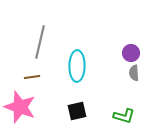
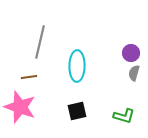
gray semicircle: rotated 21 degrees clockwise
brown line: moved 3 px left
